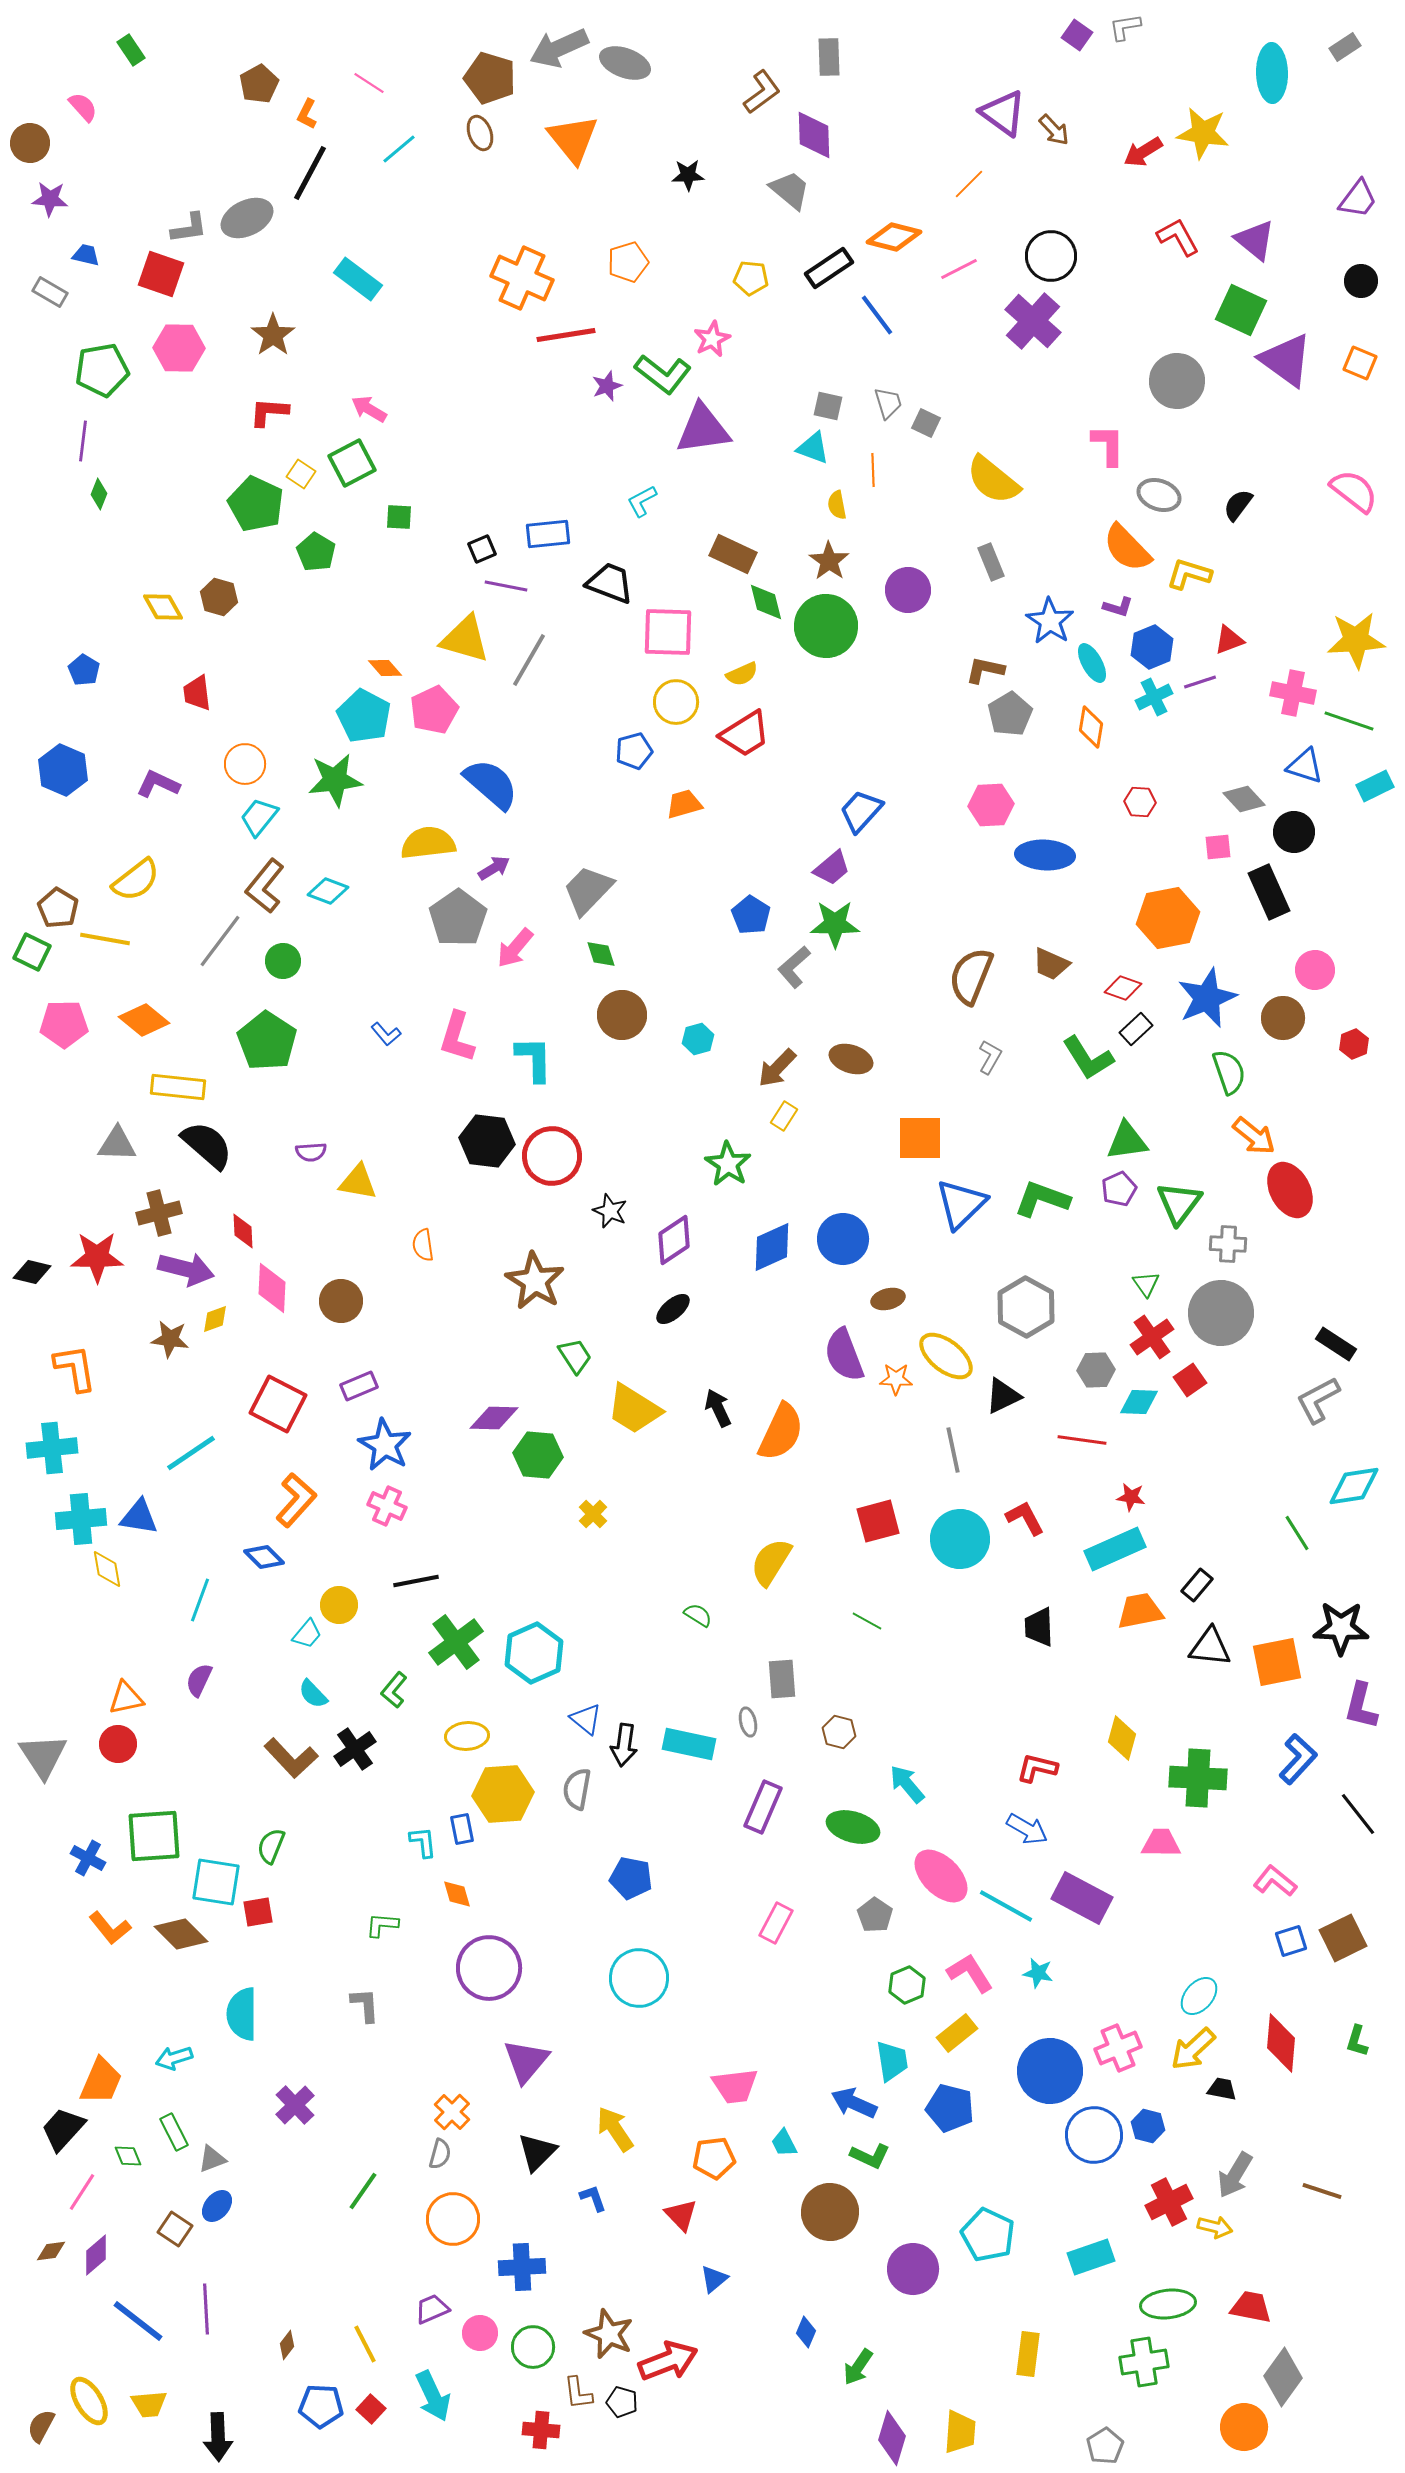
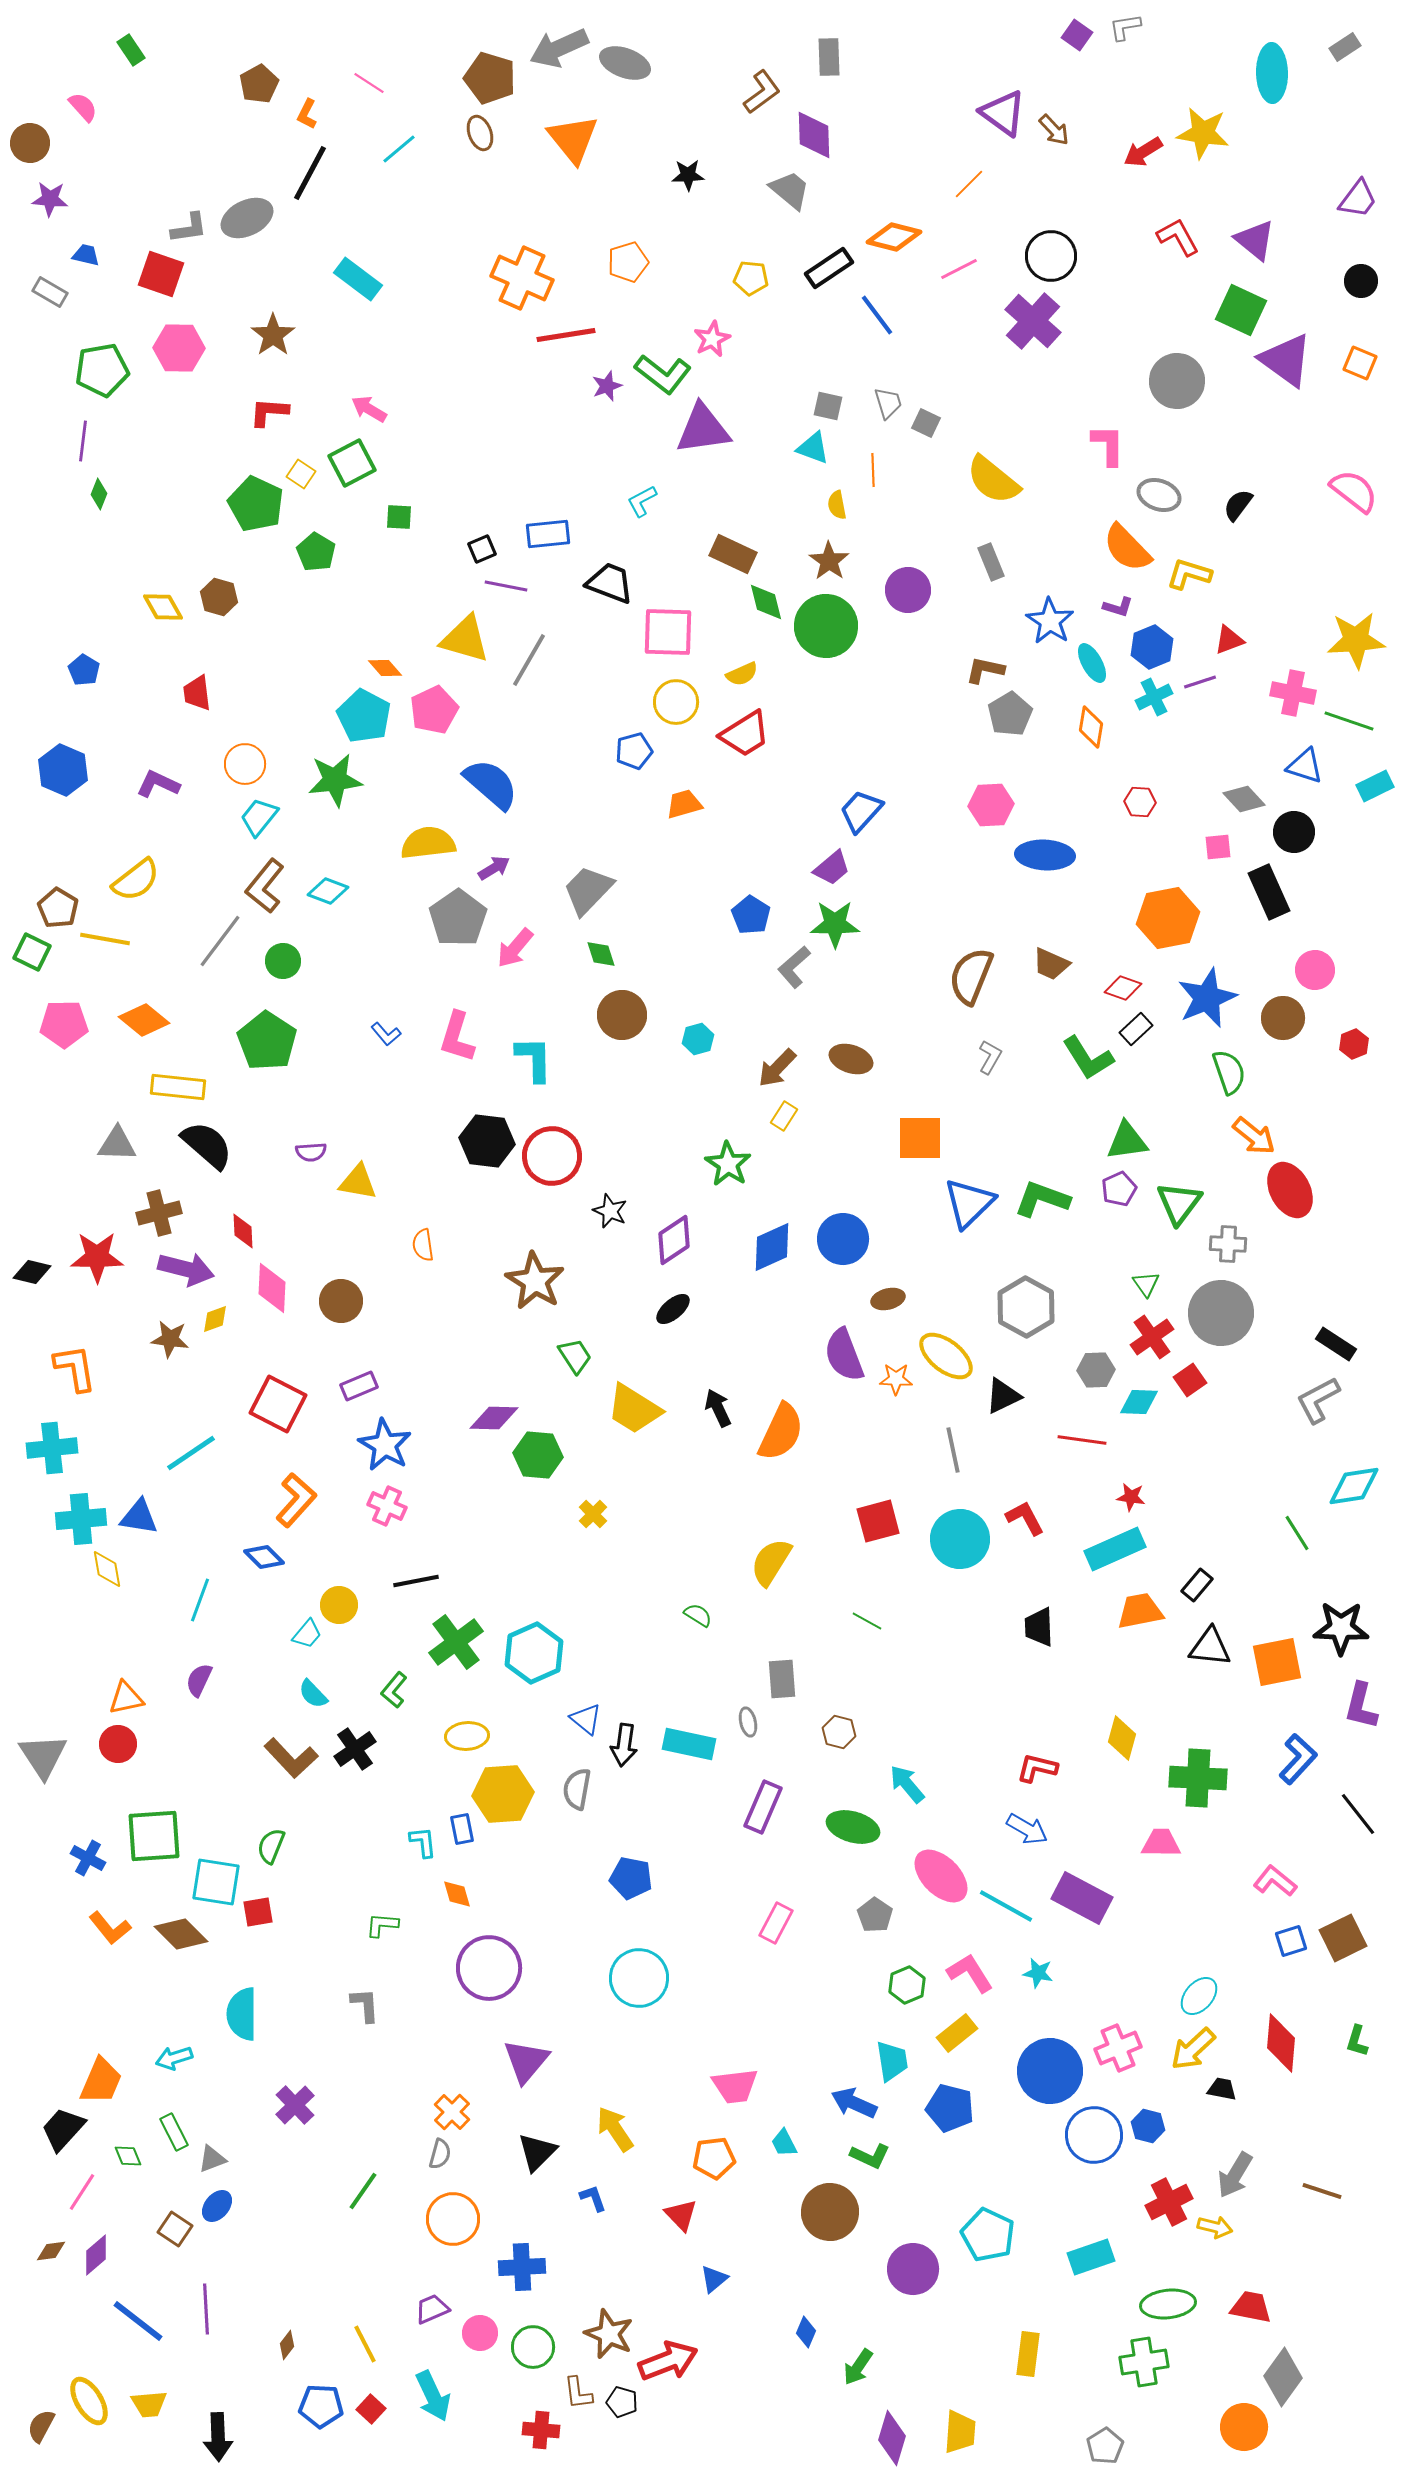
blue triangle at (961, 1204): moved 8 px right, 1 px up
